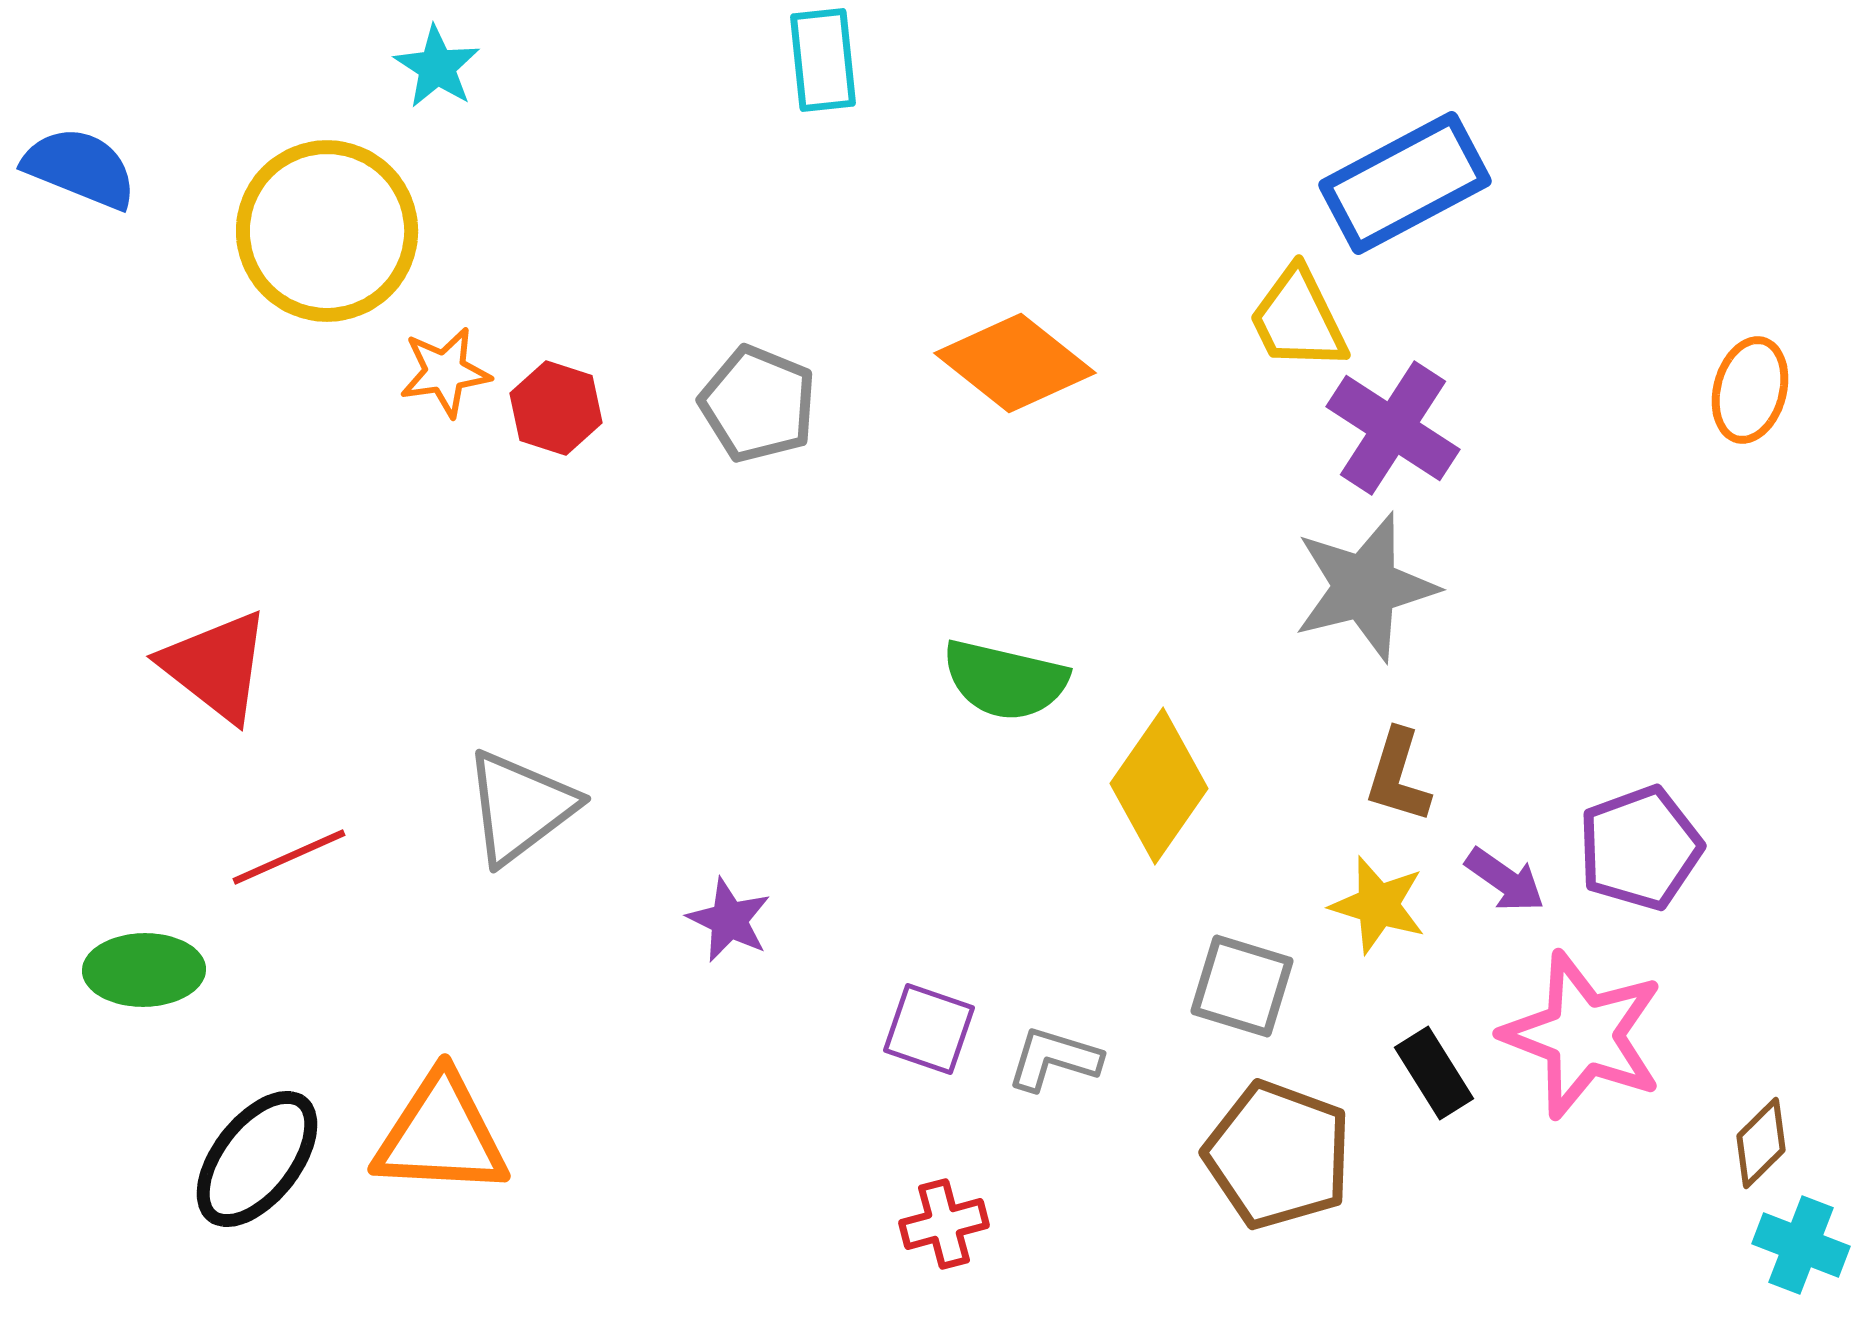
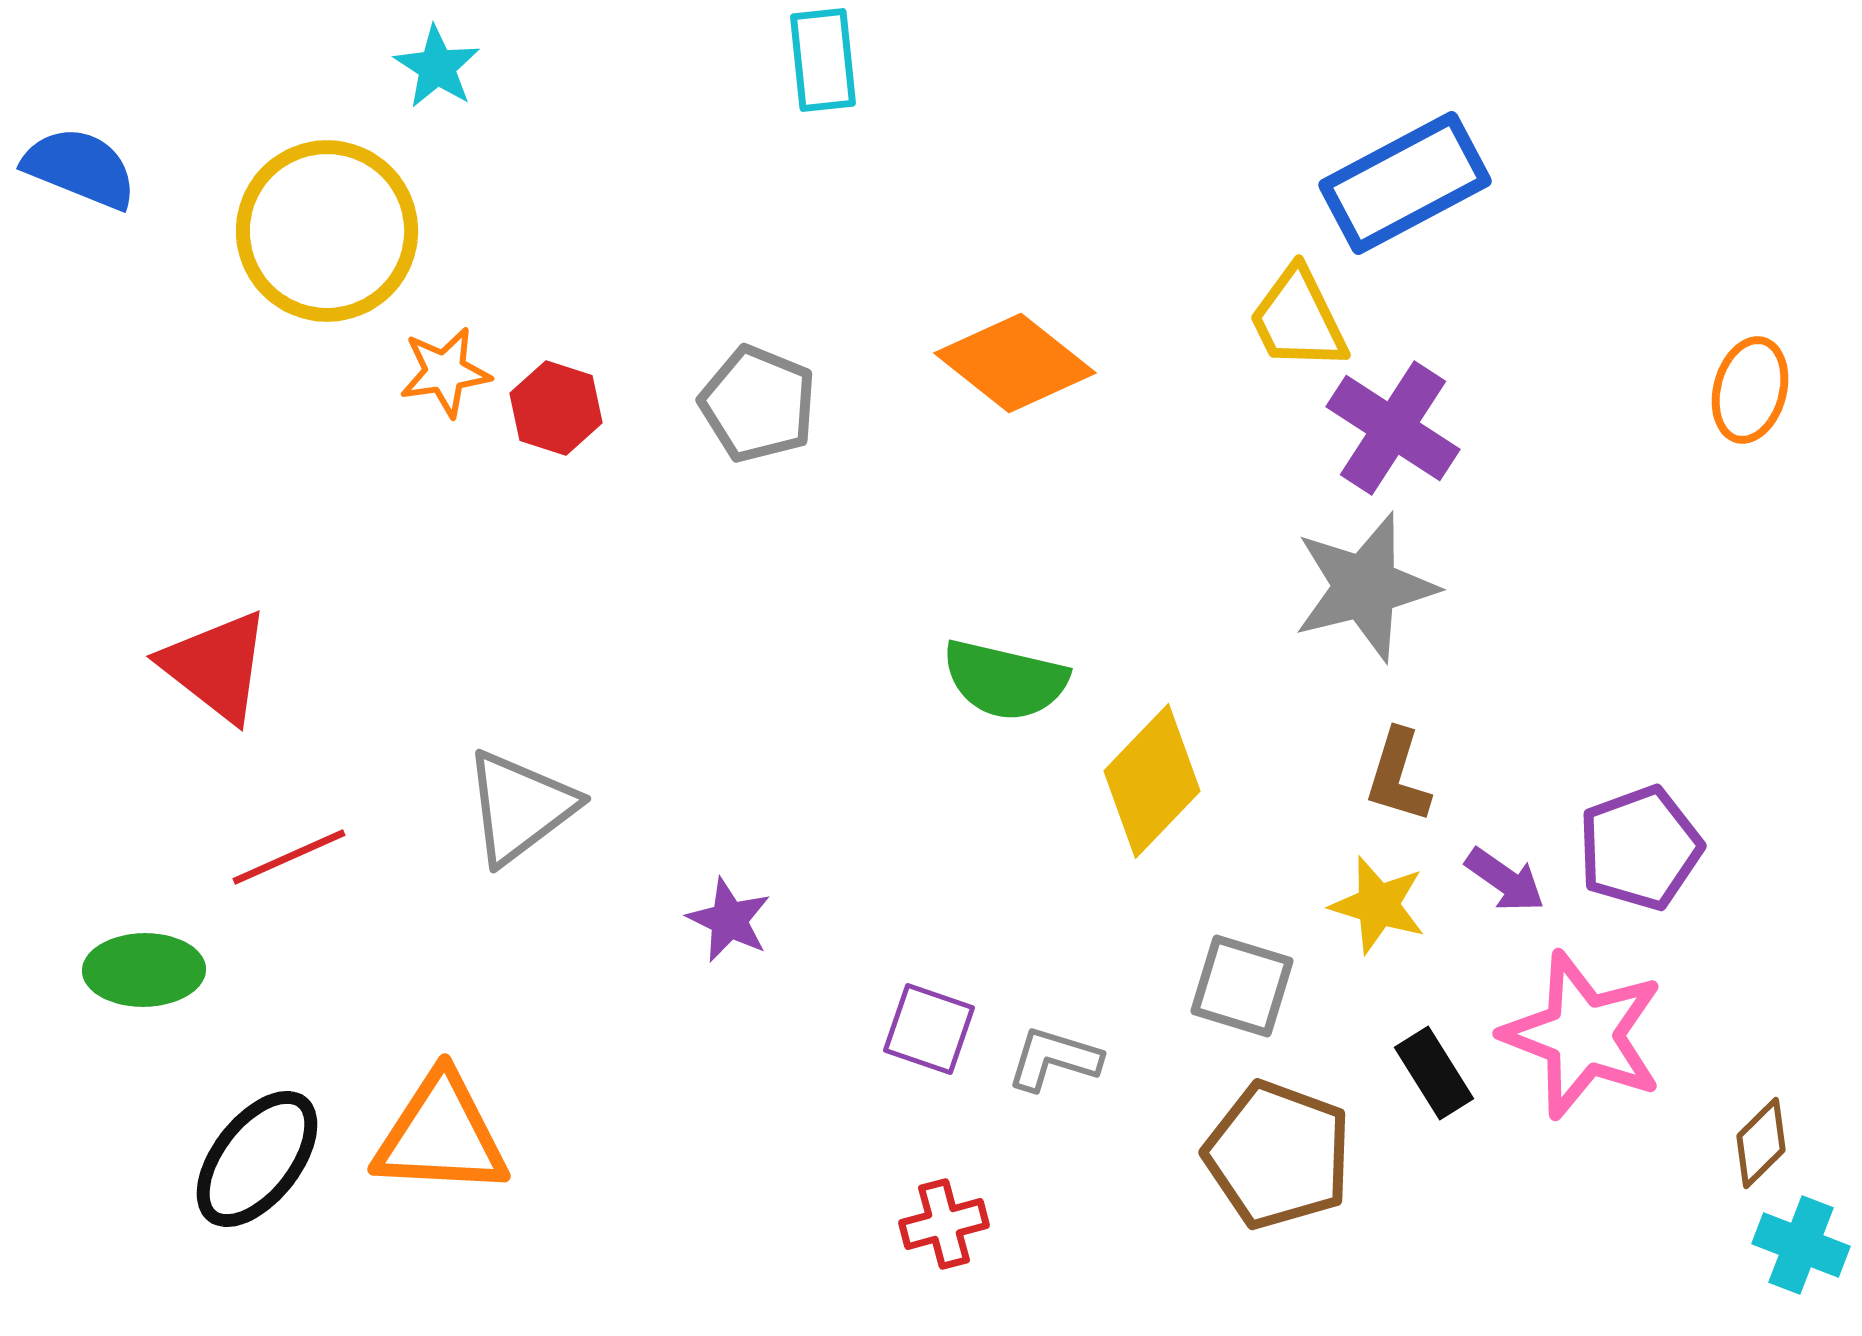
yellow diamond: moved 7 px left, 5 px up; rotated 9 degrees clockwise
